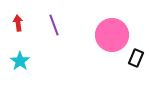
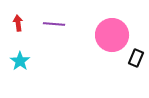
purple line: moved 1 px up; rotated 65 degrees counterclockwise
